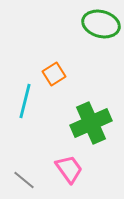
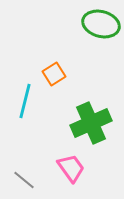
pink trapezoid: moved 2 px right, 1 px up
